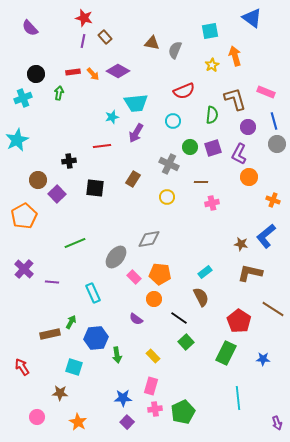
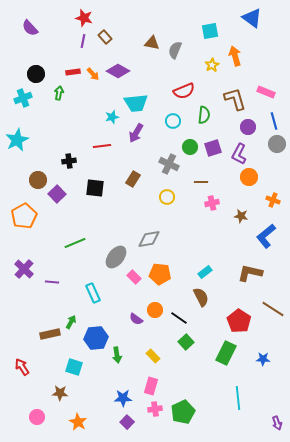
green semicircle at (212, 115): moved 8 px left
brown star at (241, 244): moved 28 px up
orange circle at (154, 299): moved 1 px right, 11 px down
